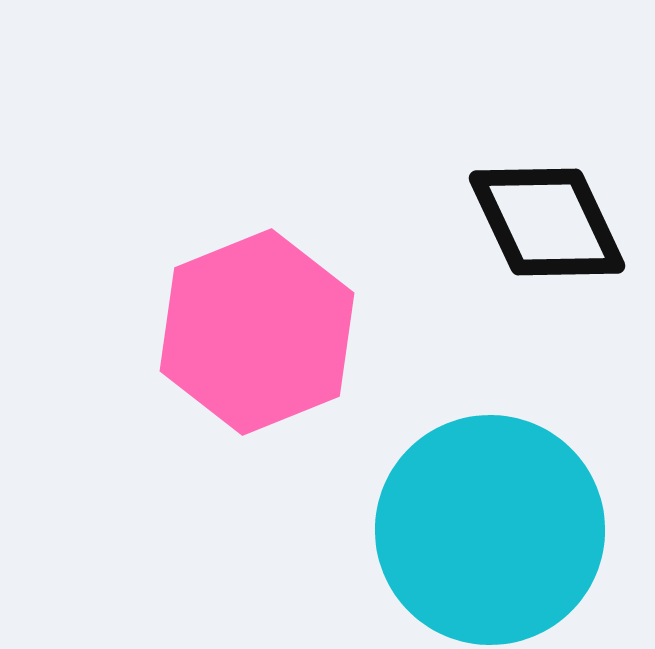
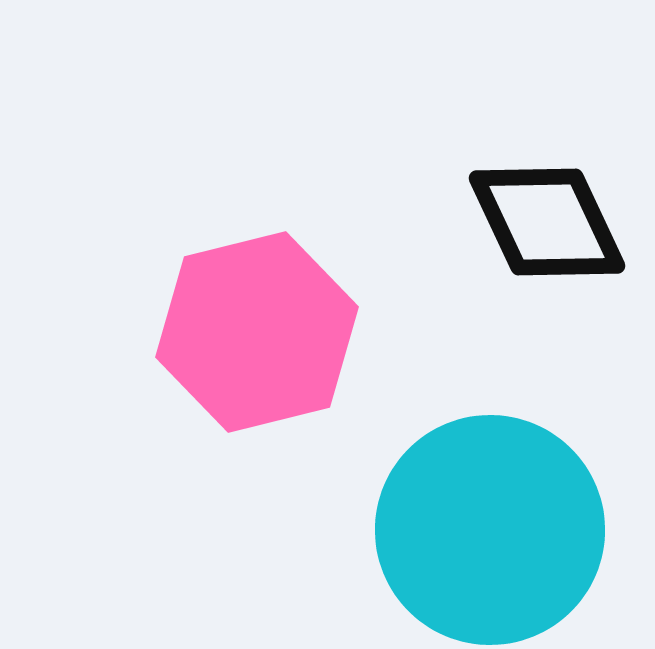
pink hexagon: rotated 8 degrees clockwise
